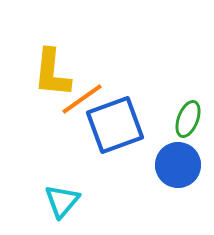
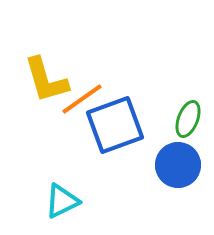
yellow L-shape: moved 6 px left, 7 px down; rotated 22 degrees counterclockwise
cyan triangle: rotated 24 degrees clockwise
